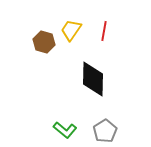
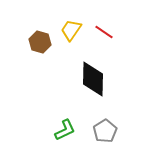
red line: moved 1 px down; rotated 66 degrees counterclockwise
brown hexagon: moved 4 px left
green L-shape: rotated 65 degrees counterclockwise
